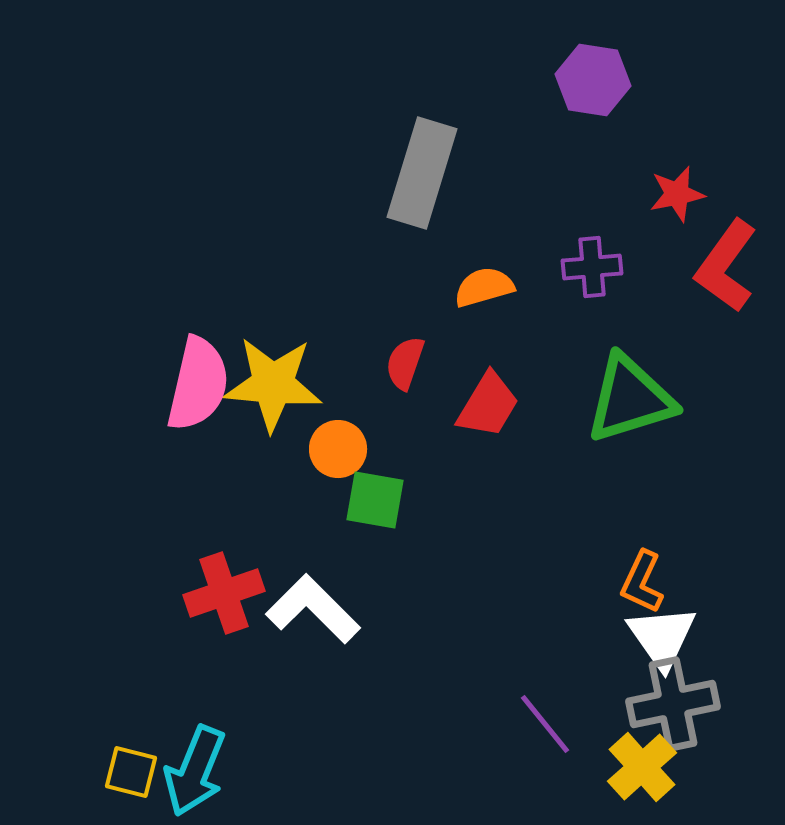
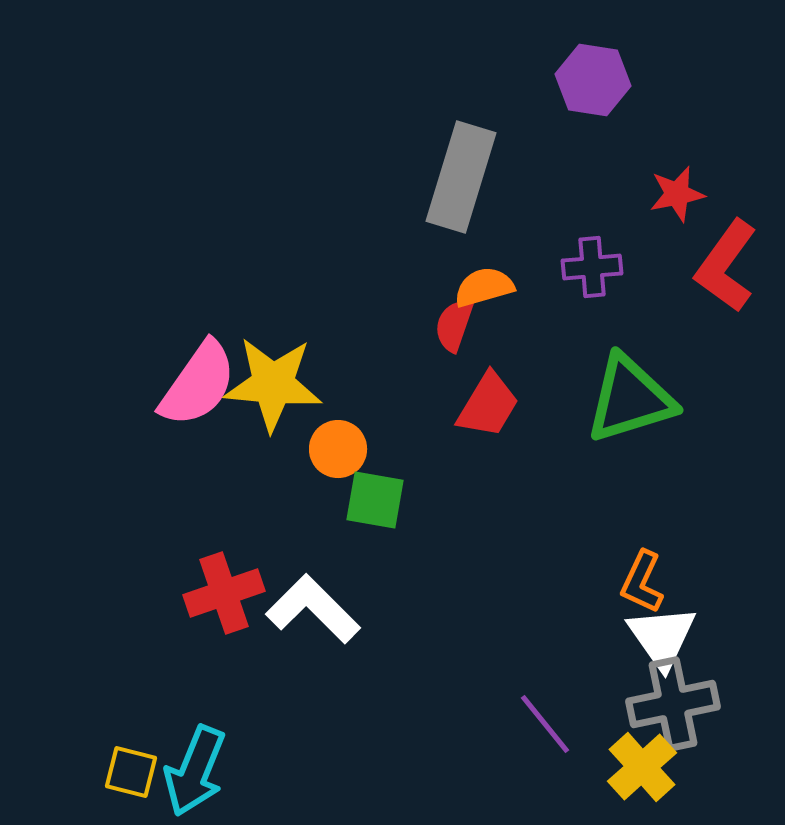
gray rectangle: moved 39 px right, 4 px down
red semicircle: moved 49 px right, 38 px up
pink semicircle: rotated 22 degrees clockwise
